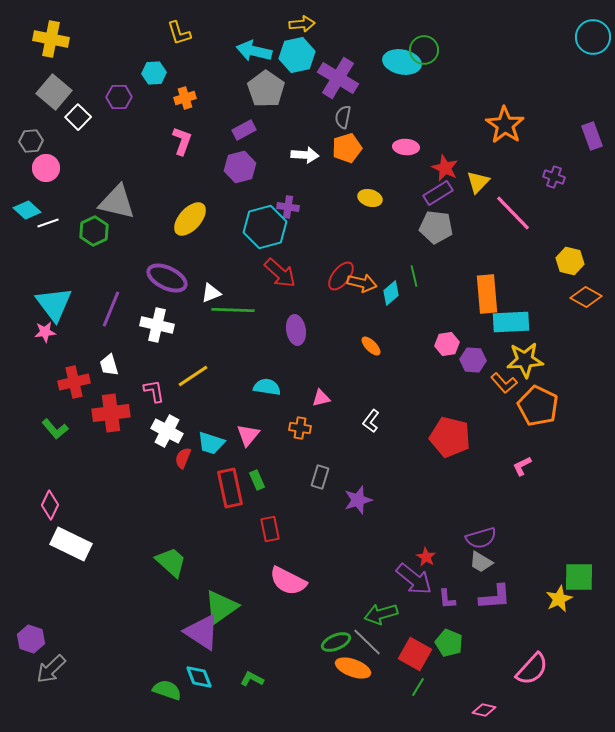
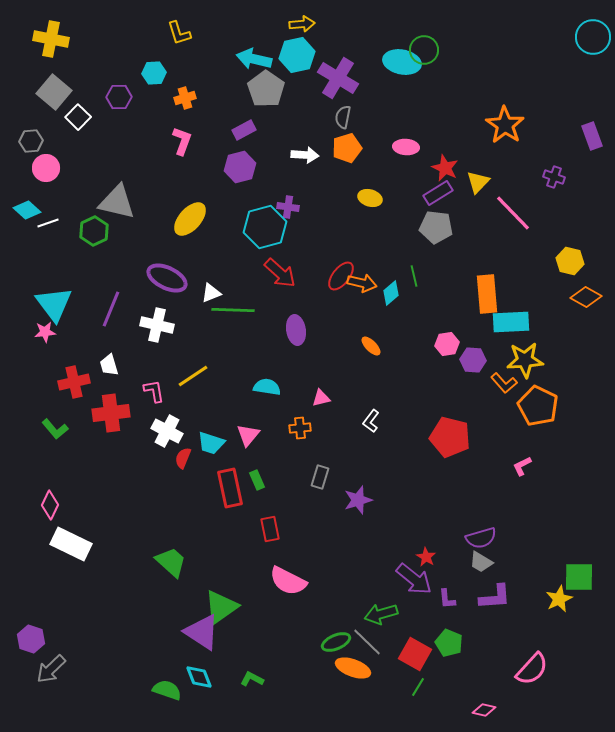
cyan arrow at (254, 51): moved 8 px down
orange cross at (300, 428): rotated 15 degrees counterclockwise
